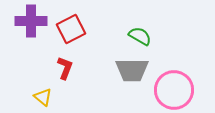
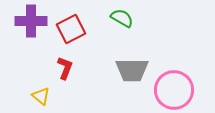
green semicircle: moved 18 px left, 18 px up
yellow triangle: moved 2 px left, 1 px up
